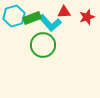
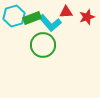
red triangle: moved 2 px right
